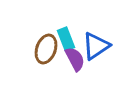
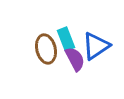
brown ellipse: rotated 32 degrees counterclockwise
